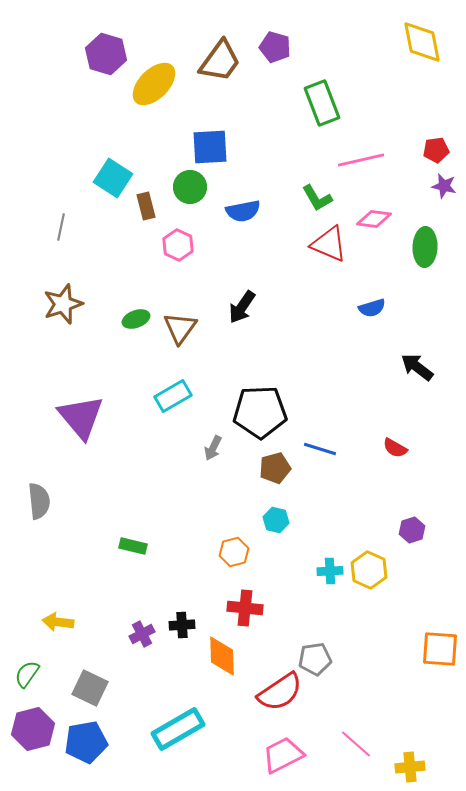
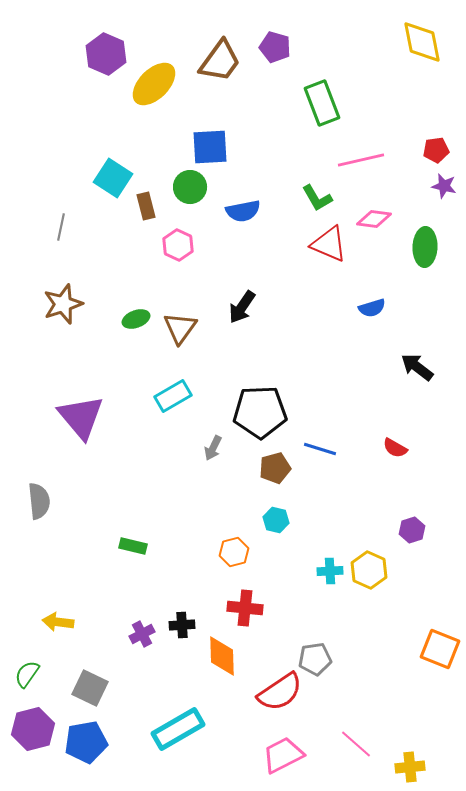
purple hexagon at (106, 54): rotated 6 degrees clockwise
orange square at (440, 649): rotated 18 degrees clockwise
